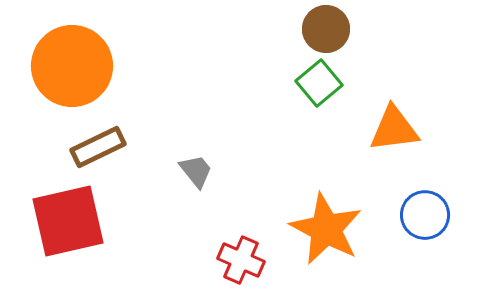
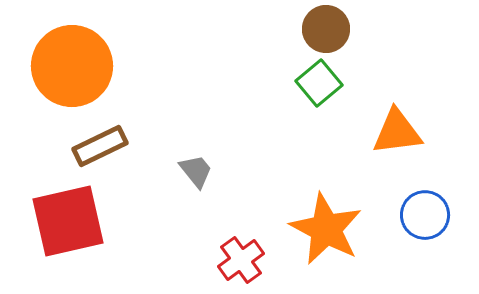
orange triangle: moved 3 px right, 3 px down
brown rectangle: moved 2 px right, 1 px up
red cross: rotated 30 degrees clockwise
